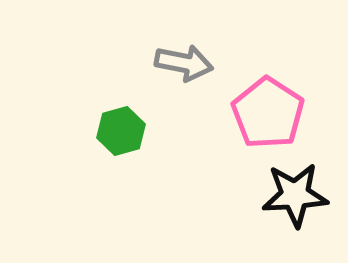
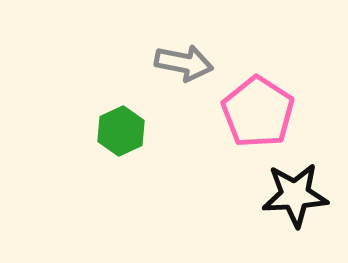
pink pentagon: moved 10 px left, 1 px up
green hexagon: rotated 9 degrees counterclockwise
